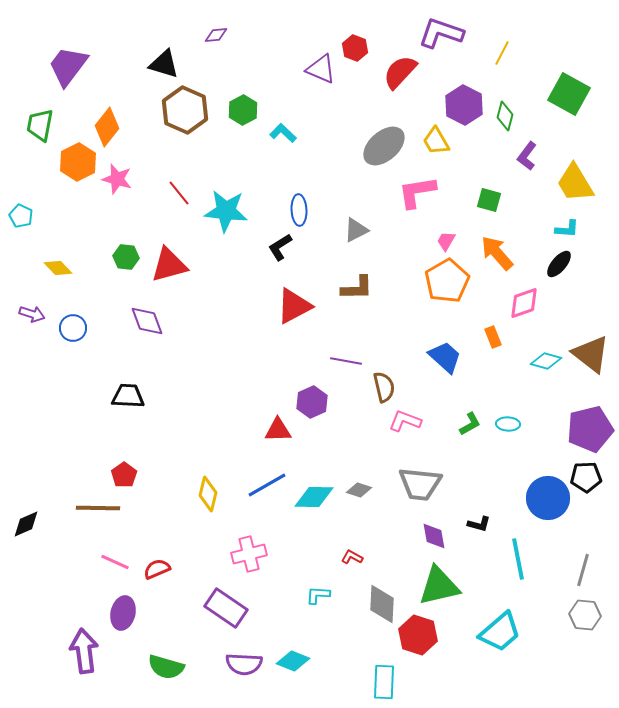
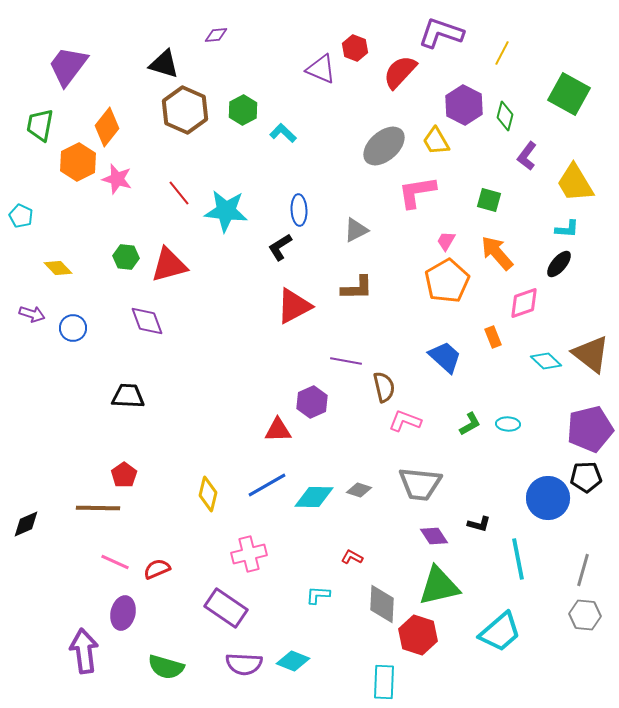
cyan diamond at (546, 361): rotated 28 degrees clockwise
purple diamond at (434, 536): rotated 24 degrees counterclockwise
